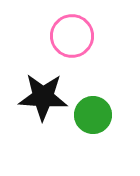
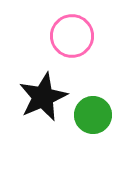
black star: rotated 27 degrees counterclockwise
